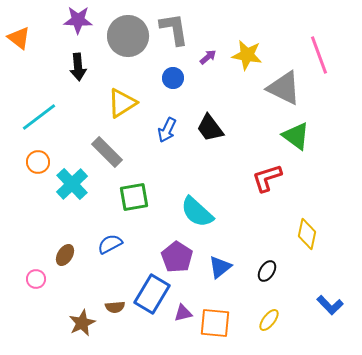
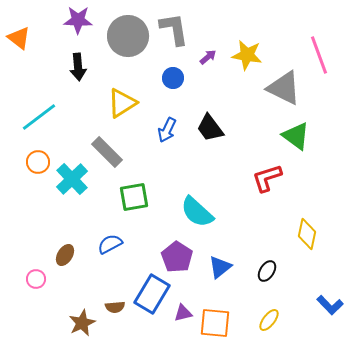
cyan cross: moved 5 px up
